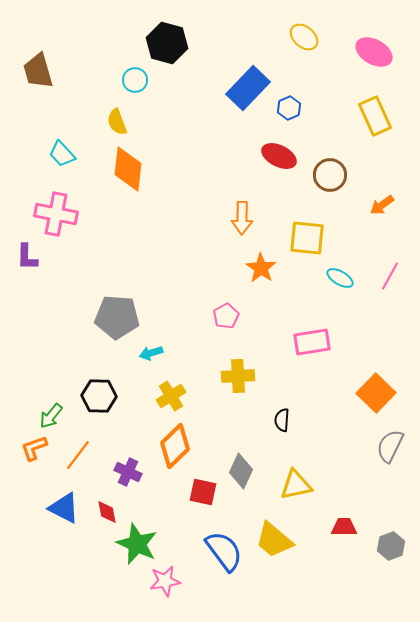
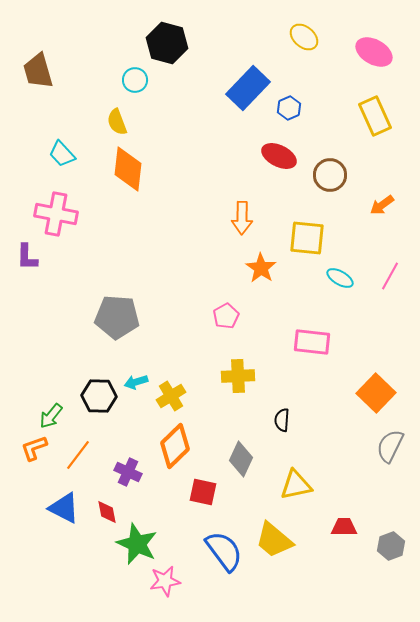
pink rectangle at (312, 342): rotated 15 degrees clockwise
cyan arrow at (151, 353): moved 15 px left, 29 px down
gray diamond at (241, 471): moved 12 px up
